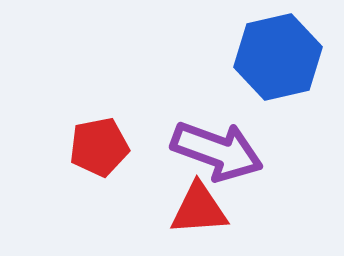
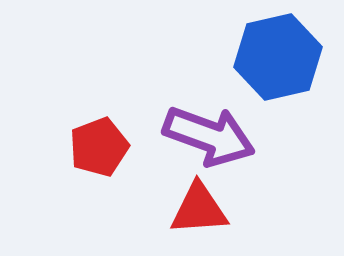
red pentagon: rotated 10 degrees counterclockwise
purple arrow: moved 8 px left, 15 px up
